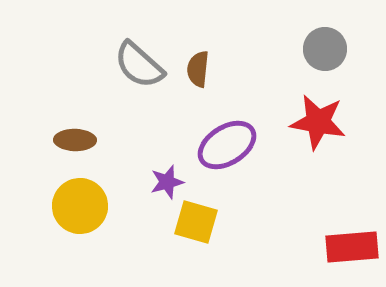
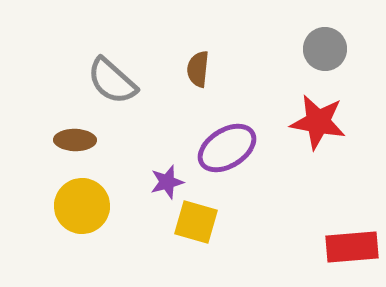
gray semicircle: moved 27 px left, 16 px down
purple ellipse: moved 3 px down
yellow circle: moved 2 px right
